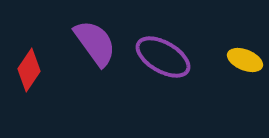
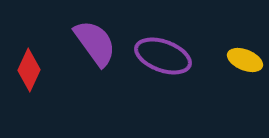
purple ellipse: moved 1 px up; rotated 10 degrees counterclockwise
red diamond: rotated 9 degrees counterclockwise
